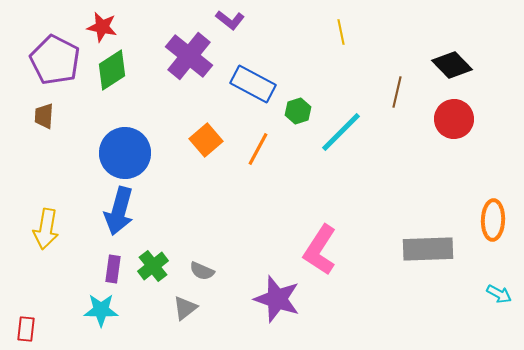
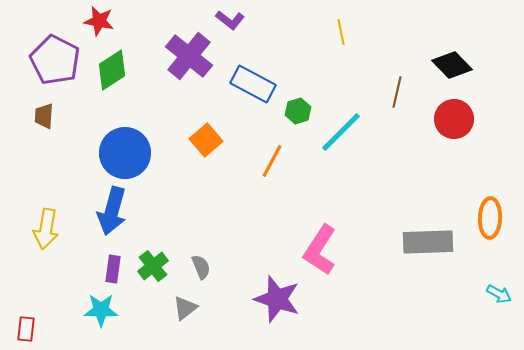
red star: moved 3 px left, 6 px up
orange line: moved 14 px right, 12 px down
blue arrow: moved 7 px left
orange ellipse: moved 3 px left, 2 px up
gray rectangle: moved 7 px up
gray semicircle: moved 1 px left, 4 px up; rotated 135 degrees counterclockwise
